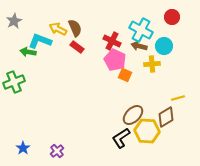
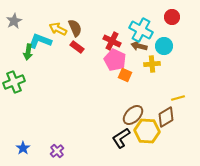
green arrow: rotated 91 degrees counterclockwise
